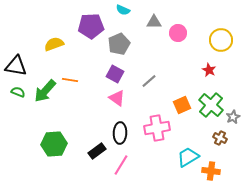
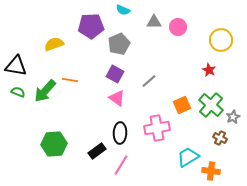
pink circle: moved 6 px up
